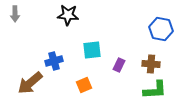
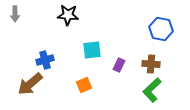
blue cross: moved 9 px left, 1 px up
brown arrow: moved 1 px down
green L-shape: moved 3 px left; rotated 140 degrees clockwise
